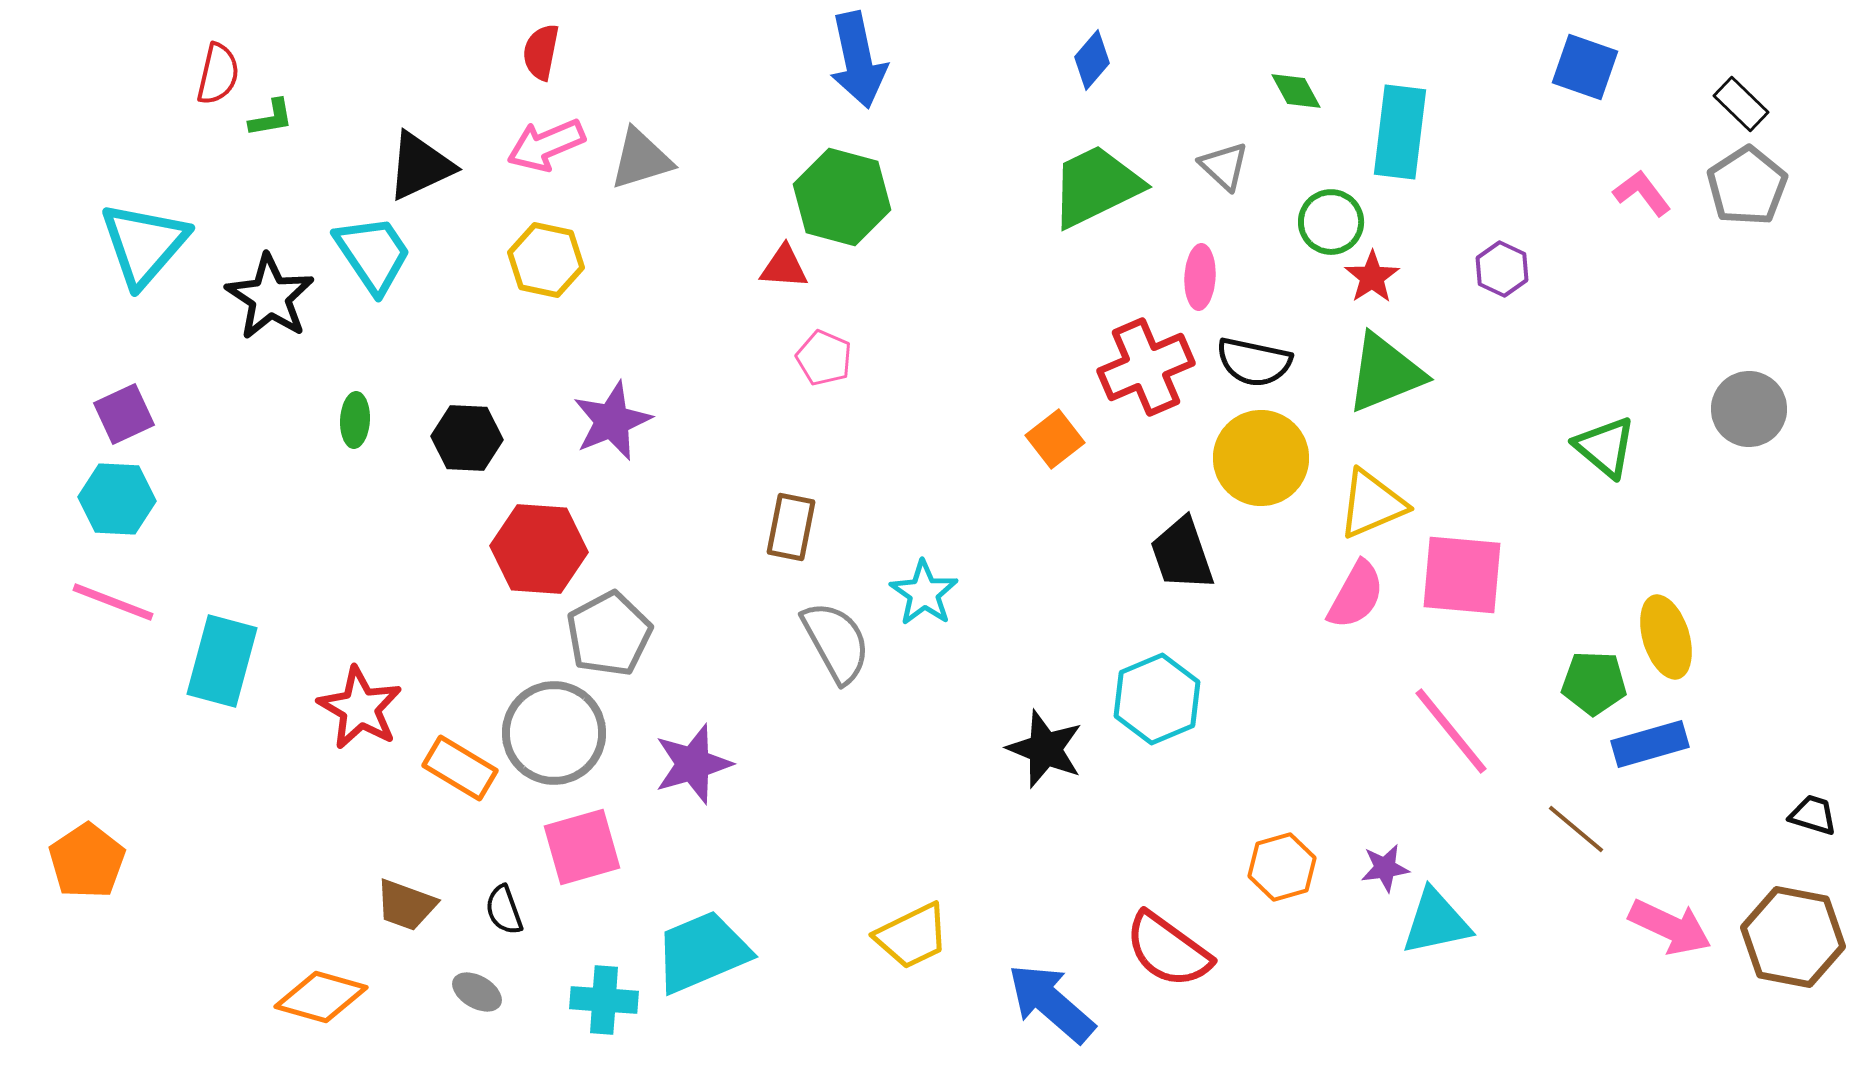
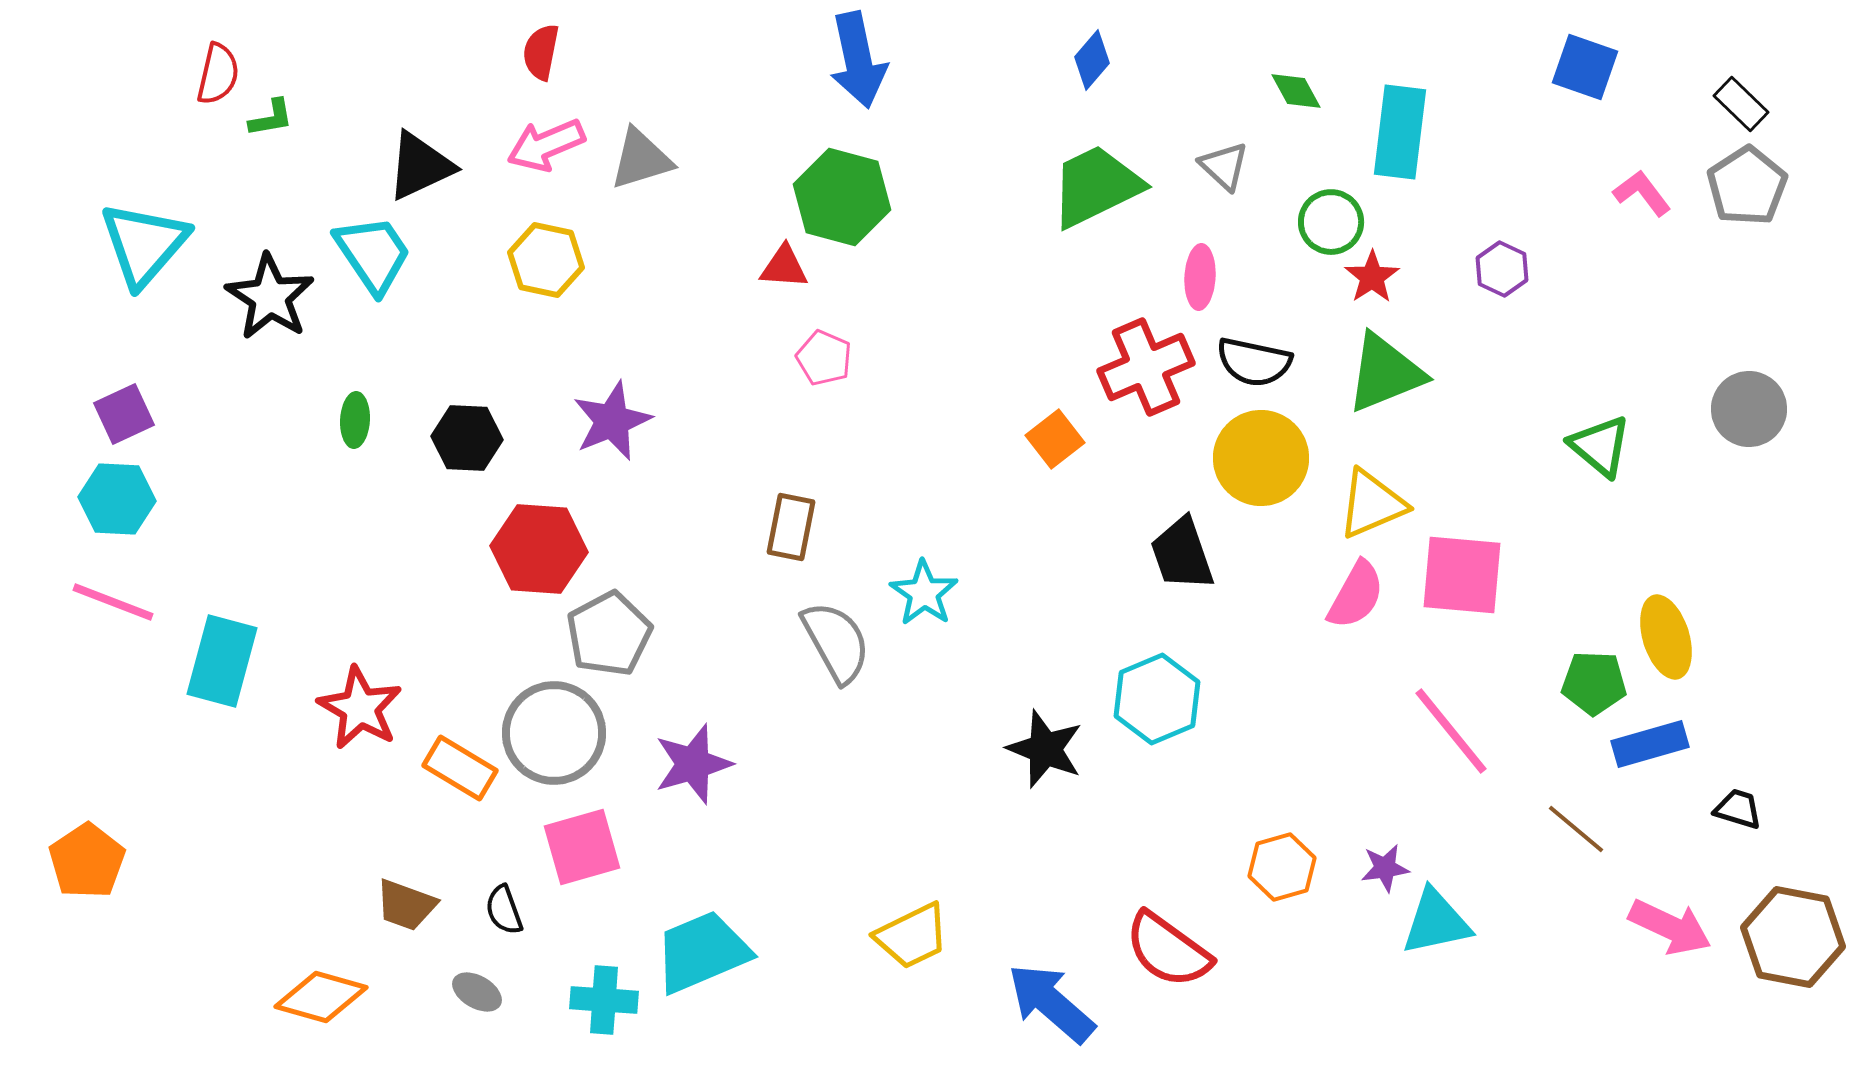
green triangle at (1605, 447): moved 5 px left, 1 px up
black trapezoid at (1813, 815): moved 75 px left, 6 px up
